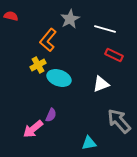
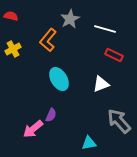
yellow cross: moved 25 px left, 16 px up
cyan ellipse: moved 1 px down; rotated 40 degrees clockwise
